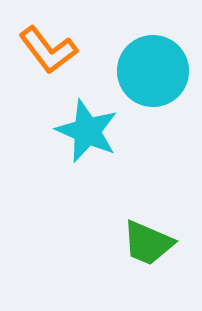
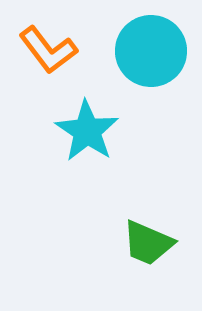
cyan circle: moved 2 px left, 20 px up
cyan star: rotated 10 degrees clockwise
